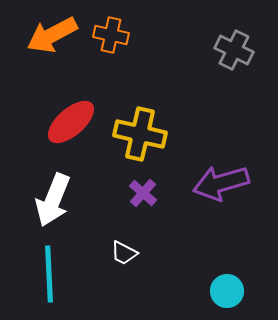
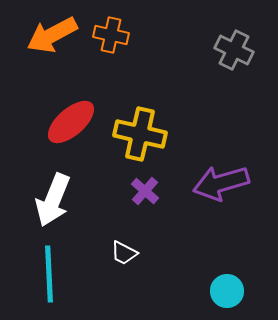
purple cross: moved 2 px right, 2 px up
